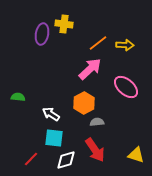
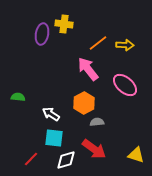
pink arrow: moved 2 px left; rotated 85 degrees counterclockwise
pink ellipse: moved 1 px left, 2 px up
red arrow: moved 1 px left, 1 px up; rotated 20 degrees counterclockwise
